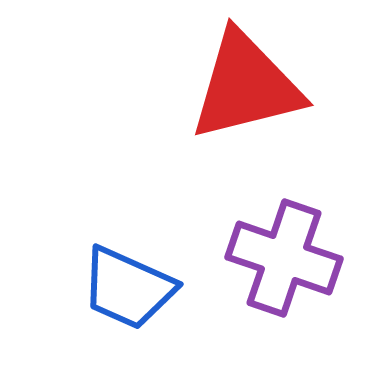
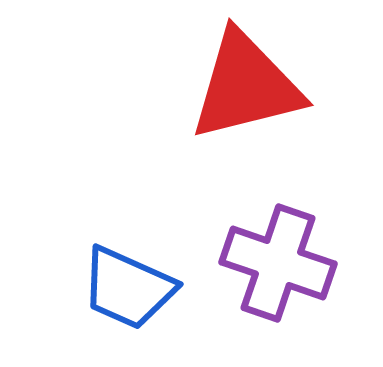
purple cross: moved 6 px left, 5 px down
